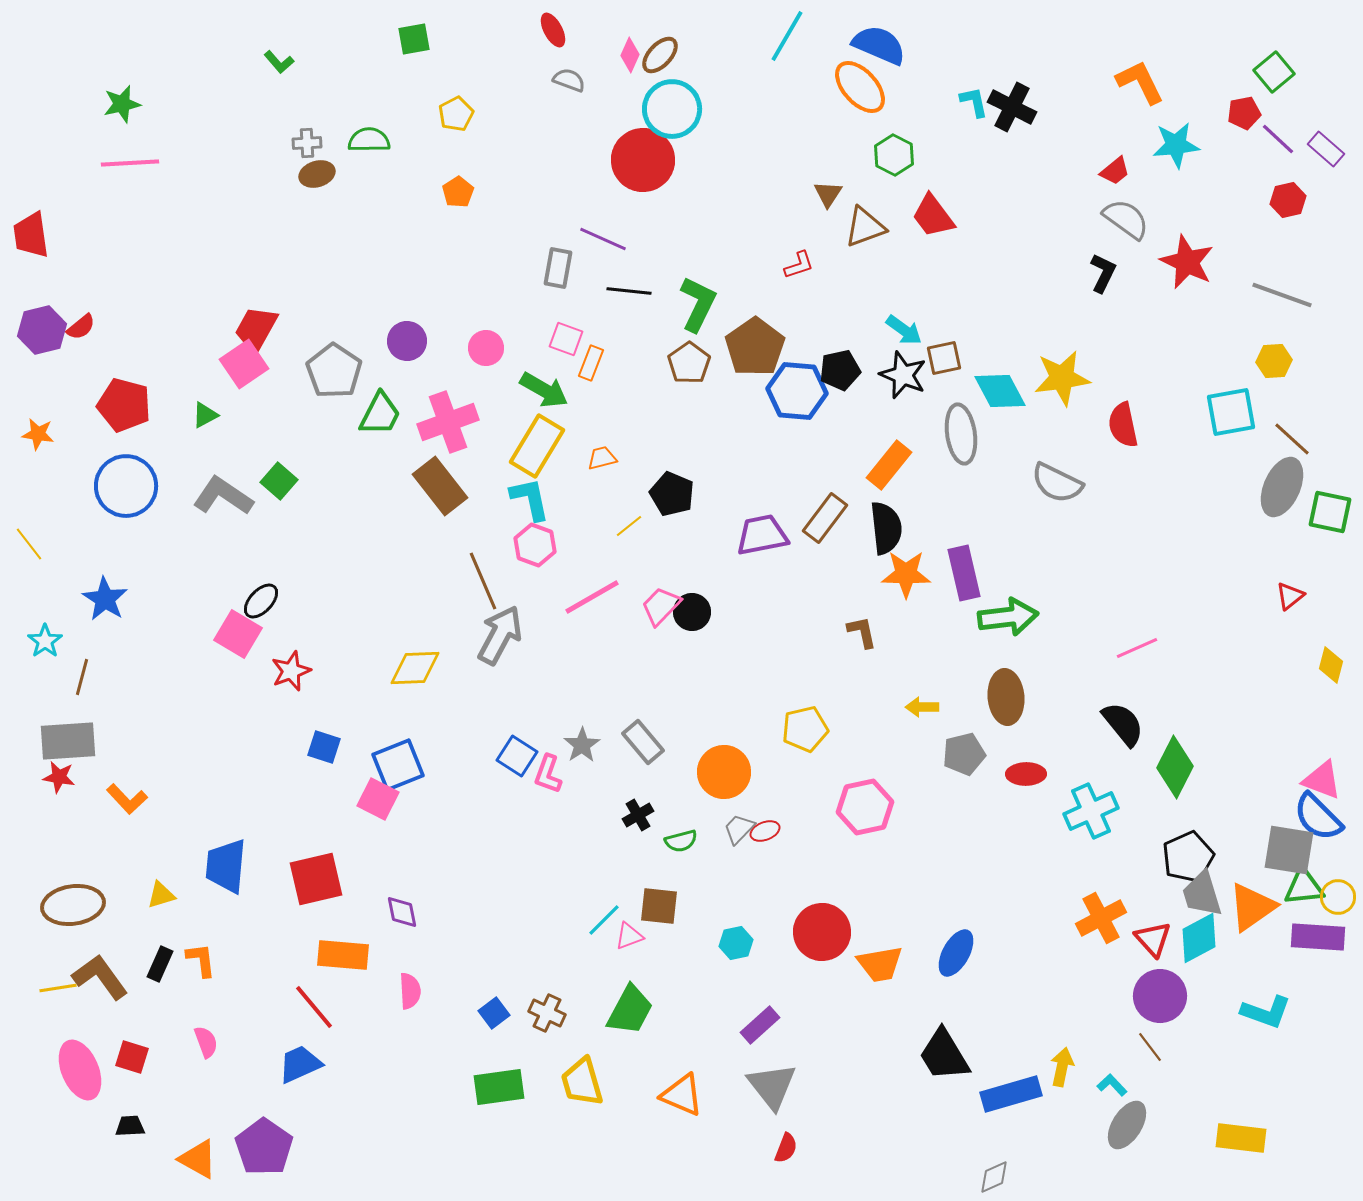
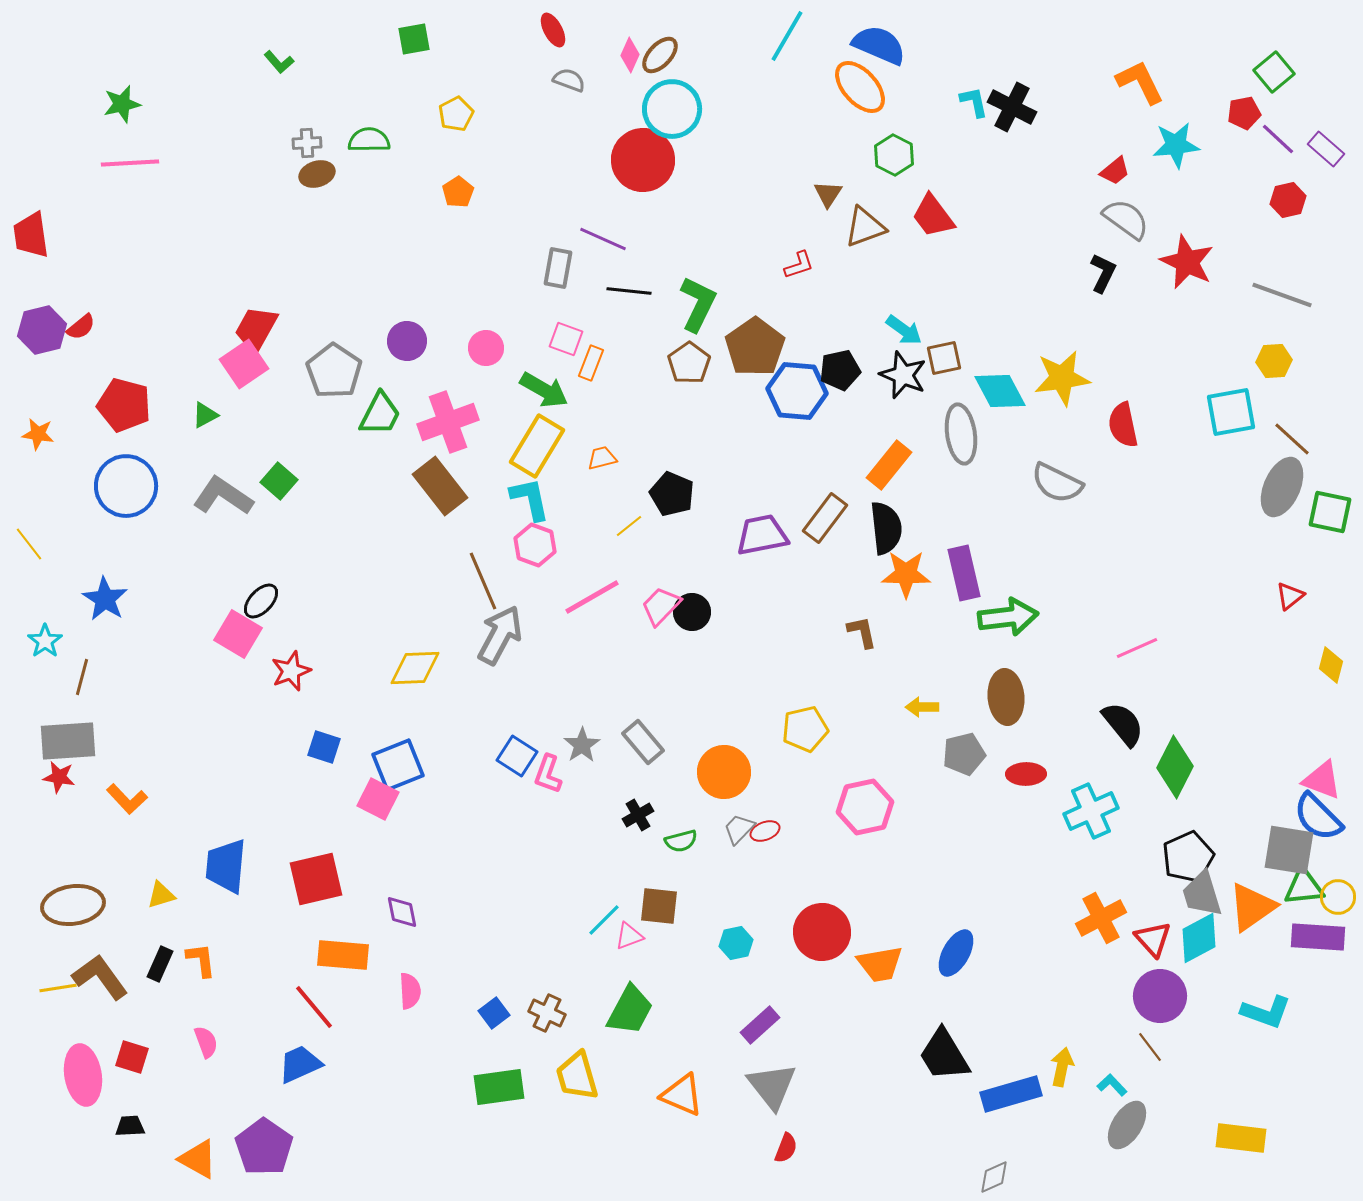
pink ellipse at (80, 1070): moved 3 px right, 5 px down; rotated 14 degrees clockwise
yellow trapezoid at (582, 1082): moved 5 px left, 6 px up
